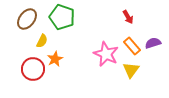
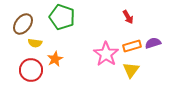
brown ellipse: moved 4 px left, 5 px down
yellow semicircle: moved 7 px left, 2 px down; rotated 72 degrees clockwise
orange rectangle: rotated 66 degrees counterclockwise
pink star: rotated 10 degrees clockwise
red circle: moved 2 px left, 1 px down
